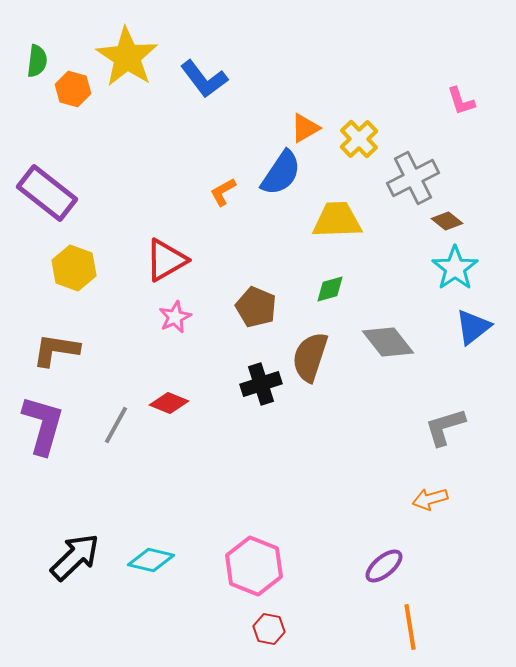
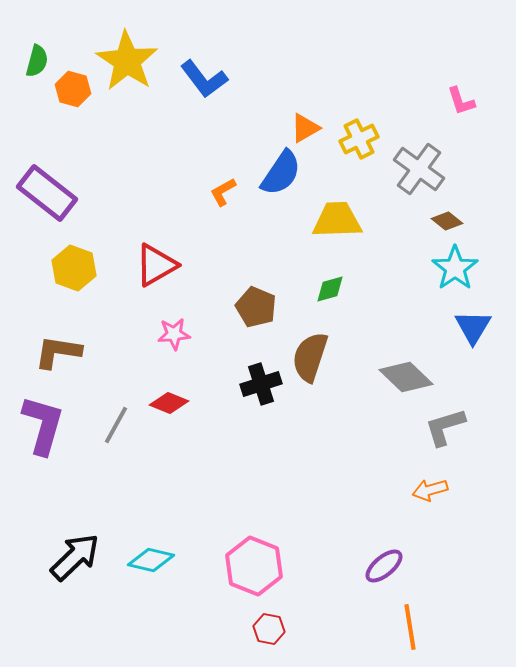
yellow star: moved 4 px down
green semicircle: rotated 8 degrees clockwise
yellow cross: rotated 18 degrees clockwise
gray cross: moved 6 px right, 9 px up; rotated 27 degrees counterclockwise
red triangle: moved 10 px left, 5 px down
pink star: moved 1 px left, 17 px down; rotated 20 degrees clockwise
blue triangle: rotated 21 degrees counterclockwise
gray diamond: moved 18 px right, 35 px down; rotated 8 degrees counterclockwise
brown L-shape: moved 2 px right, 2 px down
orange arrow: moved 9 px up
